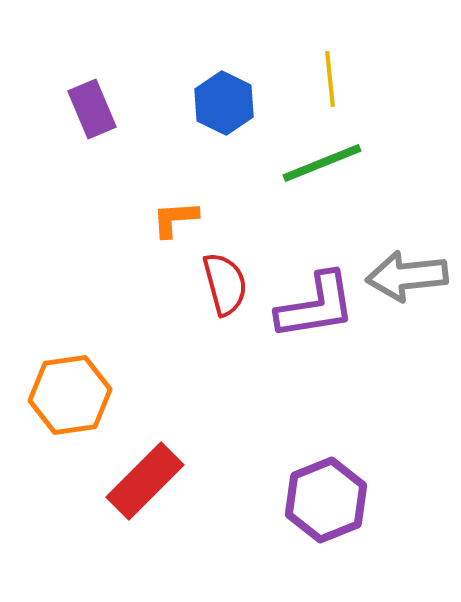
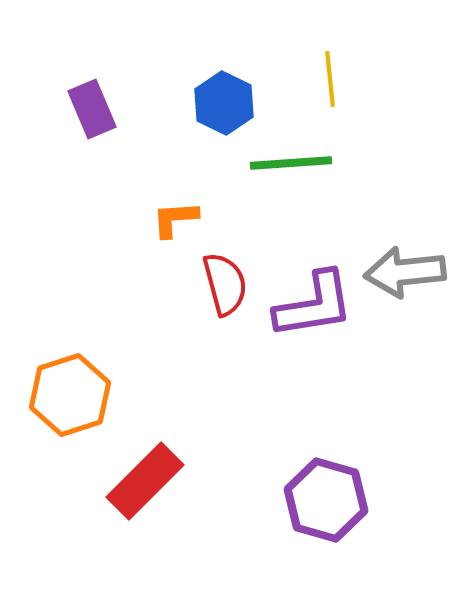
green line: moved 31 px left; rotated 18 degrees clockwise
gray arrow: moved 2 px left, 4 px up
purple L-shape: moved 2 px left, 1 px up
orange hexagon: rotated 10 degrees counterclockwise
purple hexagon: rotated 22 degrees counterclockwise
